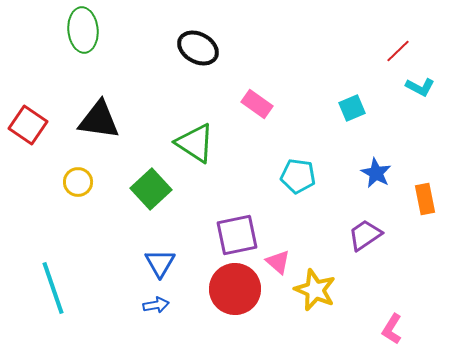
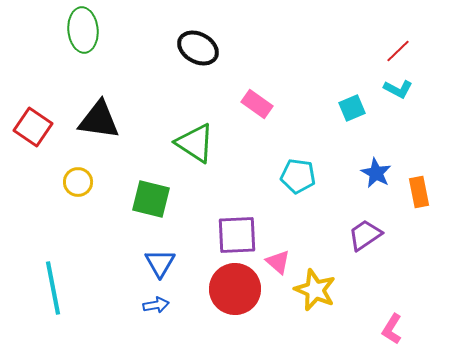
cyan L-shape: moved 22 px left, 2 px down
red square: moved 5 px right, 2 px down
green square: moved 10 px down; rotated 33 degrees counterclockwise
orange rectangle: moved 6 px left, 7 px up
purple square: rotated 9 degrees clockwise
cyan line: rotated 8 degrees clockwise
